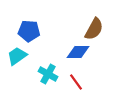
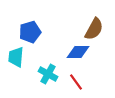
blue pentagon: moved 1 px right, 1 px down; rotated 20 degrees counterclockwise
cyan trapezoid: moved 1 px left, 1 px down; rotated 50 degrees counterclockwise
